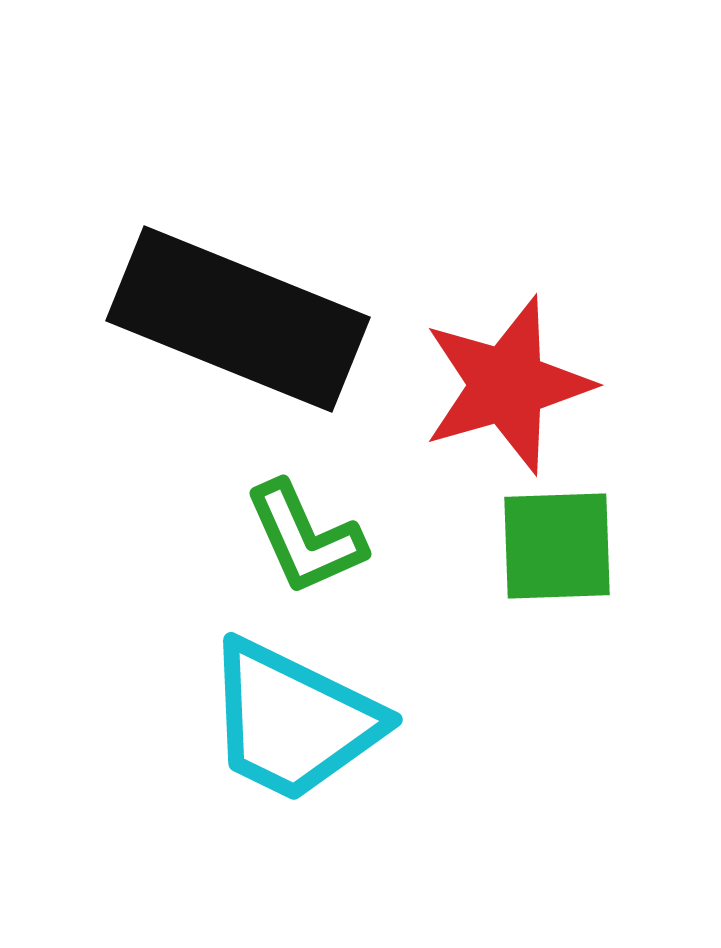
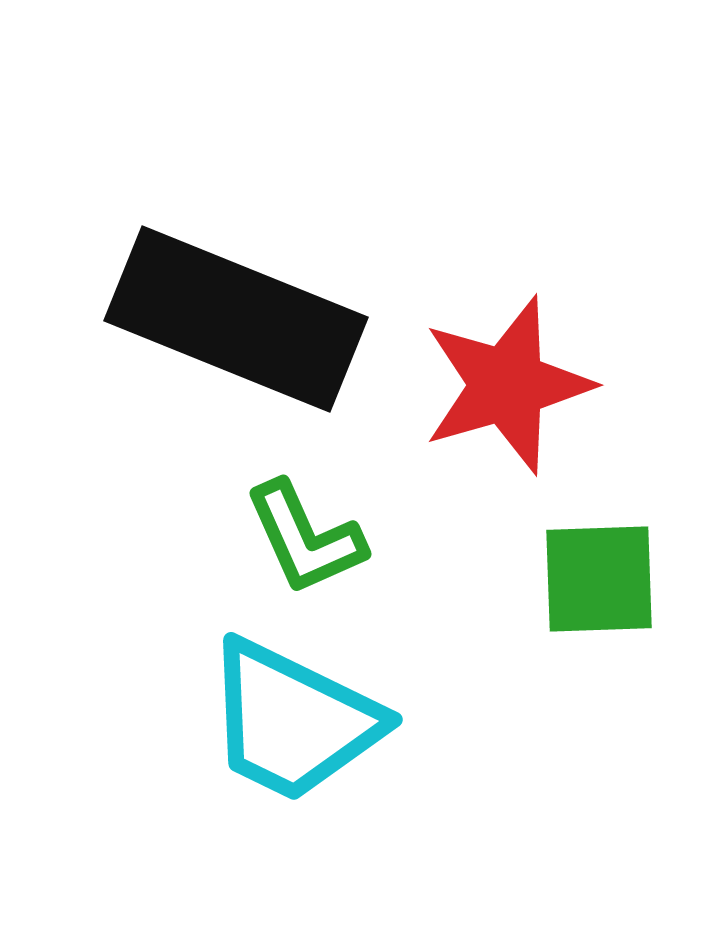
black rectangle: moved 2 px left
green square: moved 42 px right, 33 px down
